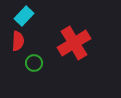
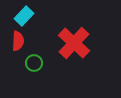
red cross: rotated 16 degrees counterclockwise
